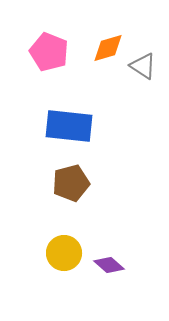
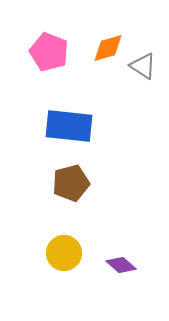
purple diamond: moved 12 px right
